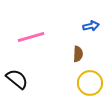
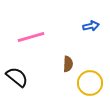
brown semicircle: moved 10 px left, 10 px down
black semicircle: moved 2 px up
